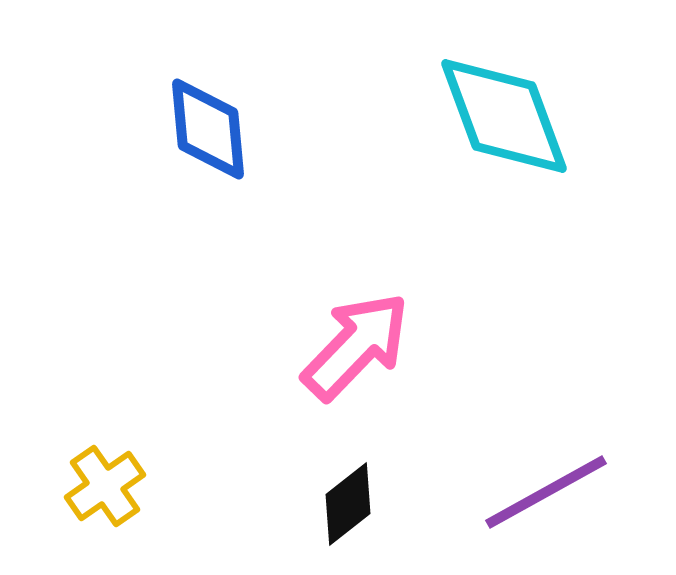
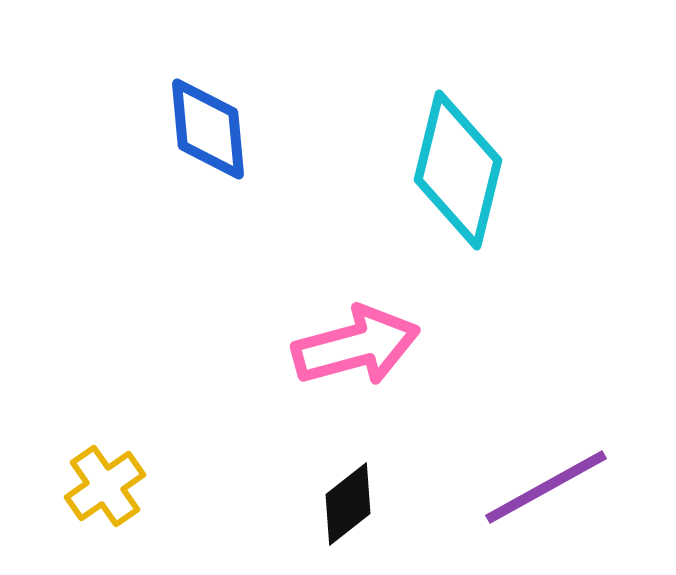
cyan diamond: moved 46 px left, 54 px down; rotated 34 degrees clockwise
pink arrow: rotated 31 degrees clockwise
purple line: moved 5 px up
